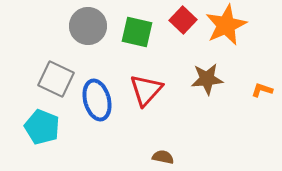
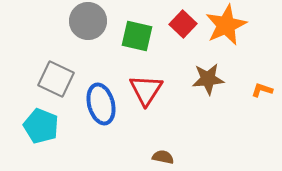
red square: moved 4 px down
gray circle: moved 5 px up
green square: moved 4 px down
brown star: moved 1 px right
red triangle: rotated 9 degrees counterclockwise
blue ellipse: moved 4 px right, 4 px down
cyan pentagon: moved 1 px left, 1 px up
